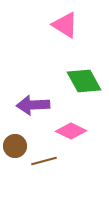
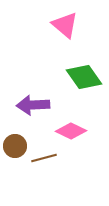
pink triangle: rotated 8 degrees clockwise
green diamond: moved 4 px up; rotated 6 degrees counterclockwise
brown line: moved 3 px up
